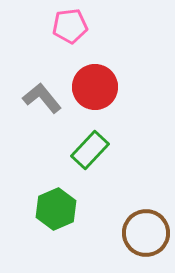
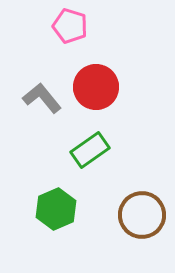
pink pentagon: rotated 24 degrees clockwise
red circle: moved 1 px right
green rectangle: rotated 12 degrees clockwise
brown circle: moved 4 px left, 18 px up
